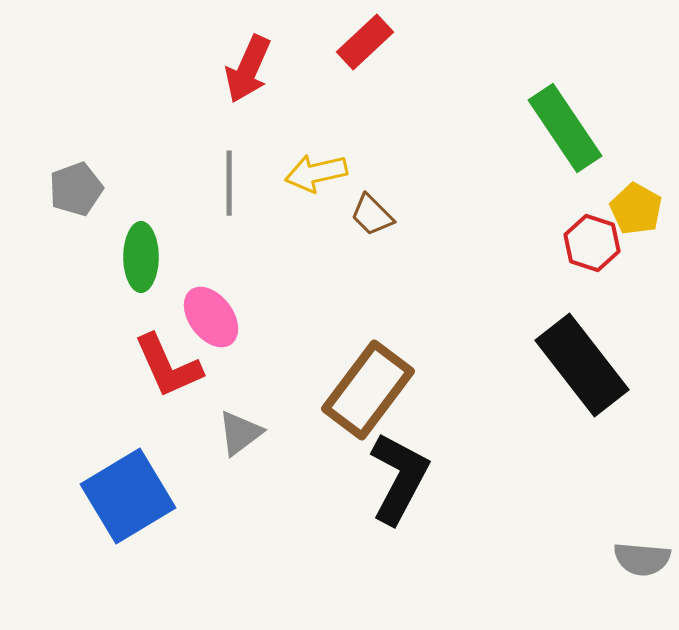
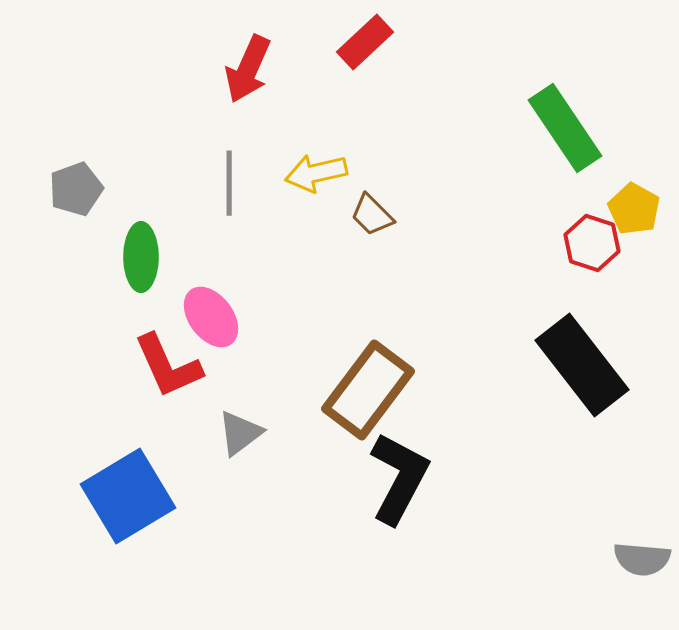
yellow pentagon: moved 2 px left
